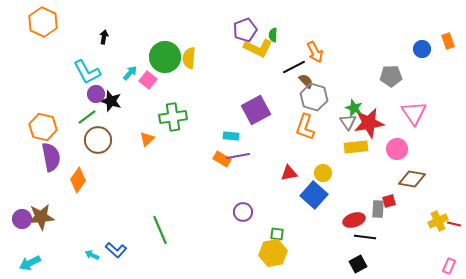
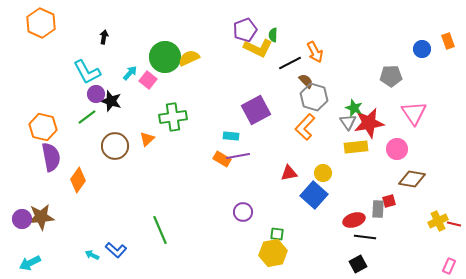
orange hexagon at (43, 22): moved 2 px left, 1 px down
yellow semicircle at (189, 58): rotated 60 degrees clockwise
black line at (294, 67): moved 4 px left, 4 px up
orange L-shape at (305, 127): rotated 24 degrees clockwise
brown circle at (98, 140): moved 17 px right, 6 px down
